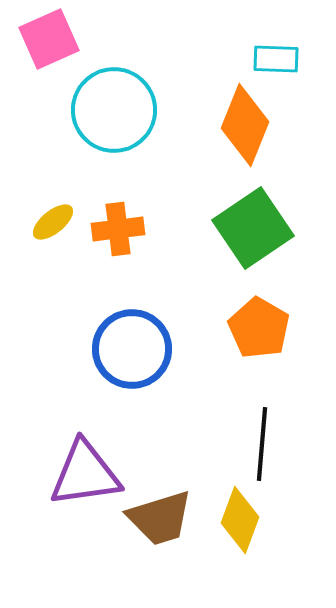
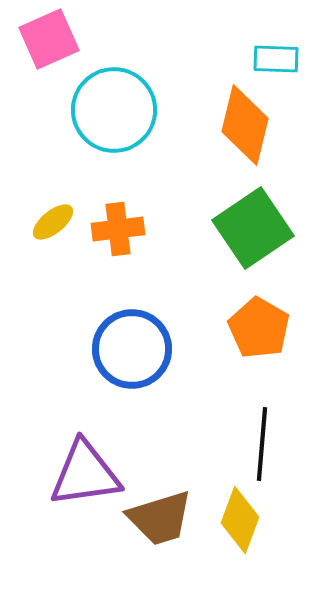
orange diamond: rotated 8 degrees counterclockwise
